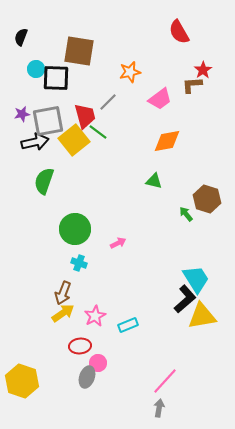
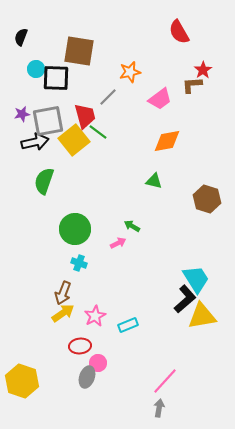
gray line: moved 5 px up
green arrow: moved 54 px left, 12 px down; rotated 21 degrees counterclockwise
